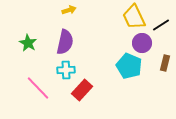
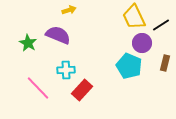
purple semicircle: moved 7 px left, 7 px up; rotated 80 degrees counterclockwise
